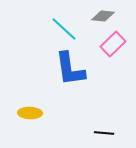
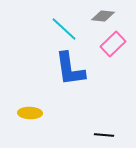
black line: moved 2 px down
